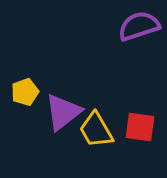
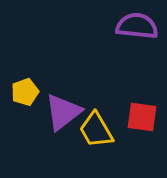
purple semicircle: moved 2 px left; rotated 24 degrees clockwise
red square: moved 2 px right, 10 px up
